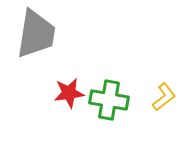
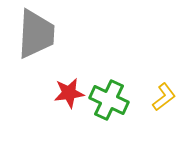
gray trapezoid: rotated 6 degrees counterclockwise
green cross: rotated 15 degrees clockwise
